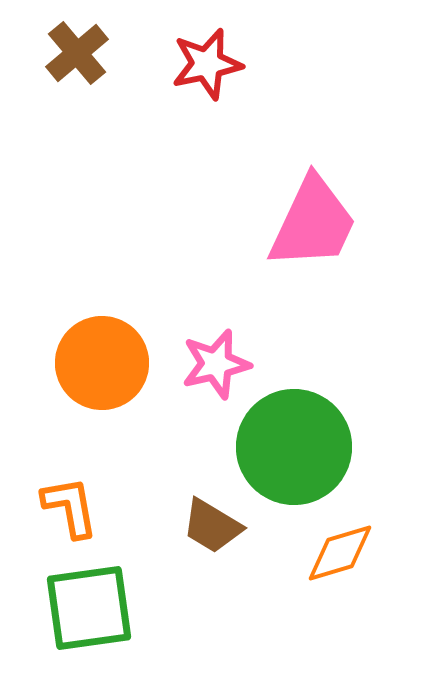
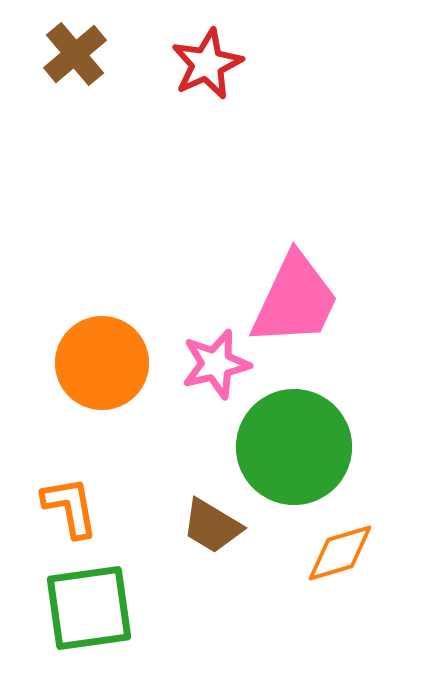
brown cross: moved 2 px left, 1 px down
red star: rotated 12 degrees counterclockwise
pink trapezoid: moved 18 px left, 77 px down
